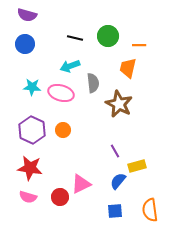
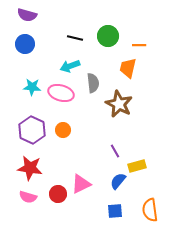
red circle: moved 2 px left, 3 px up
